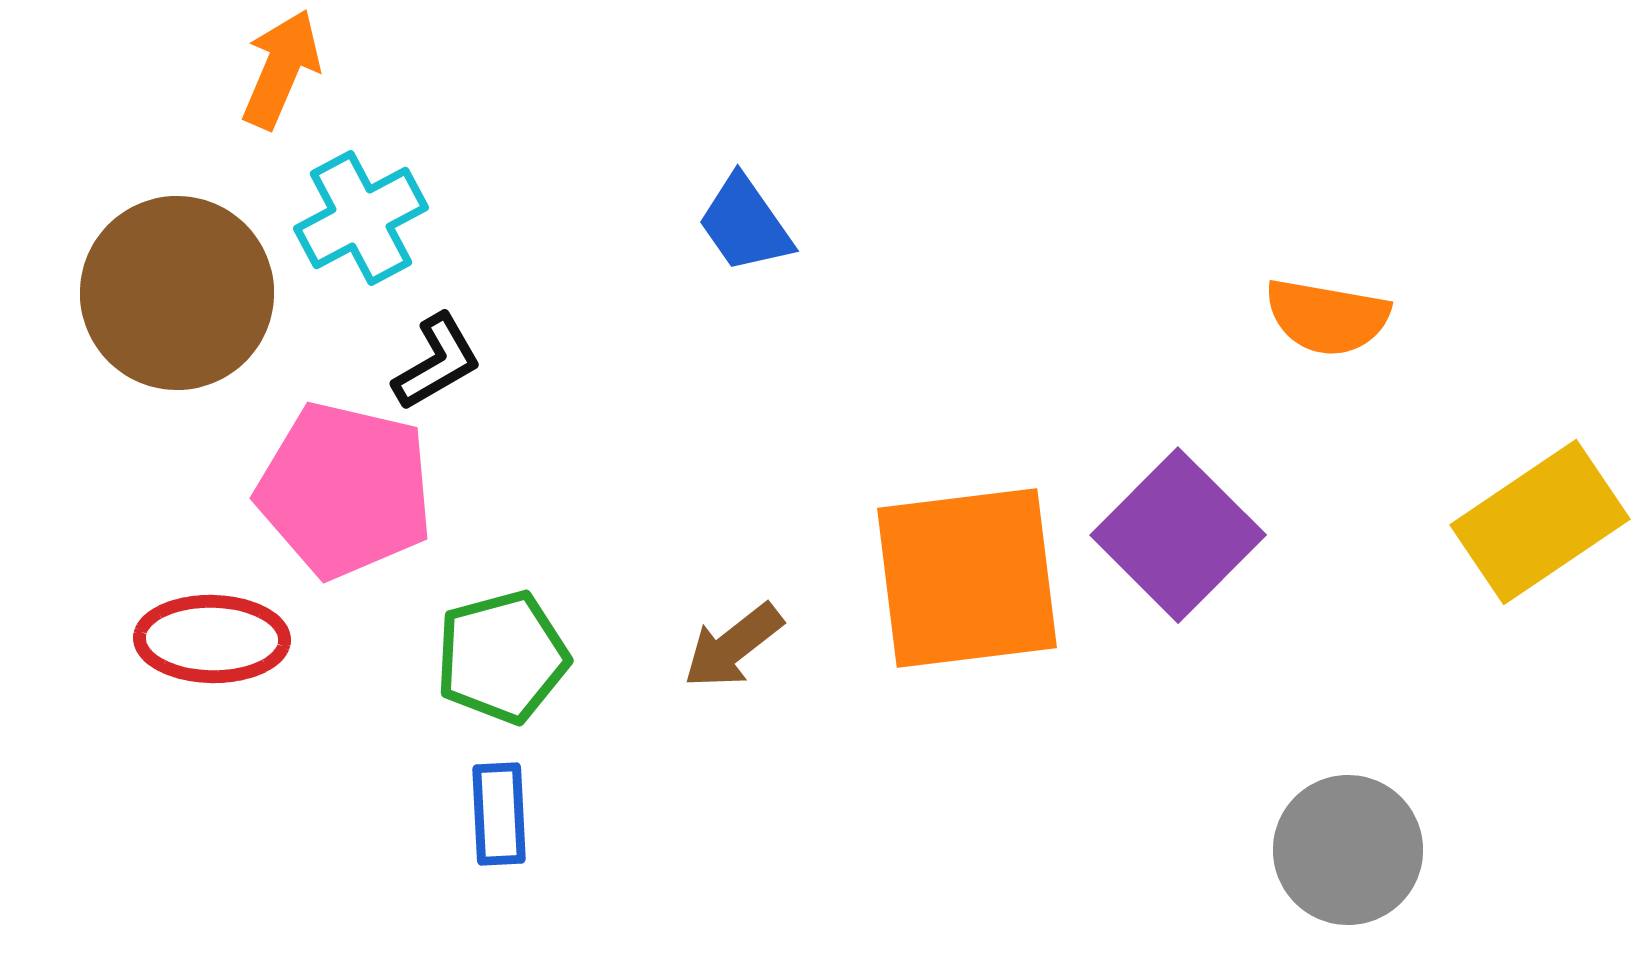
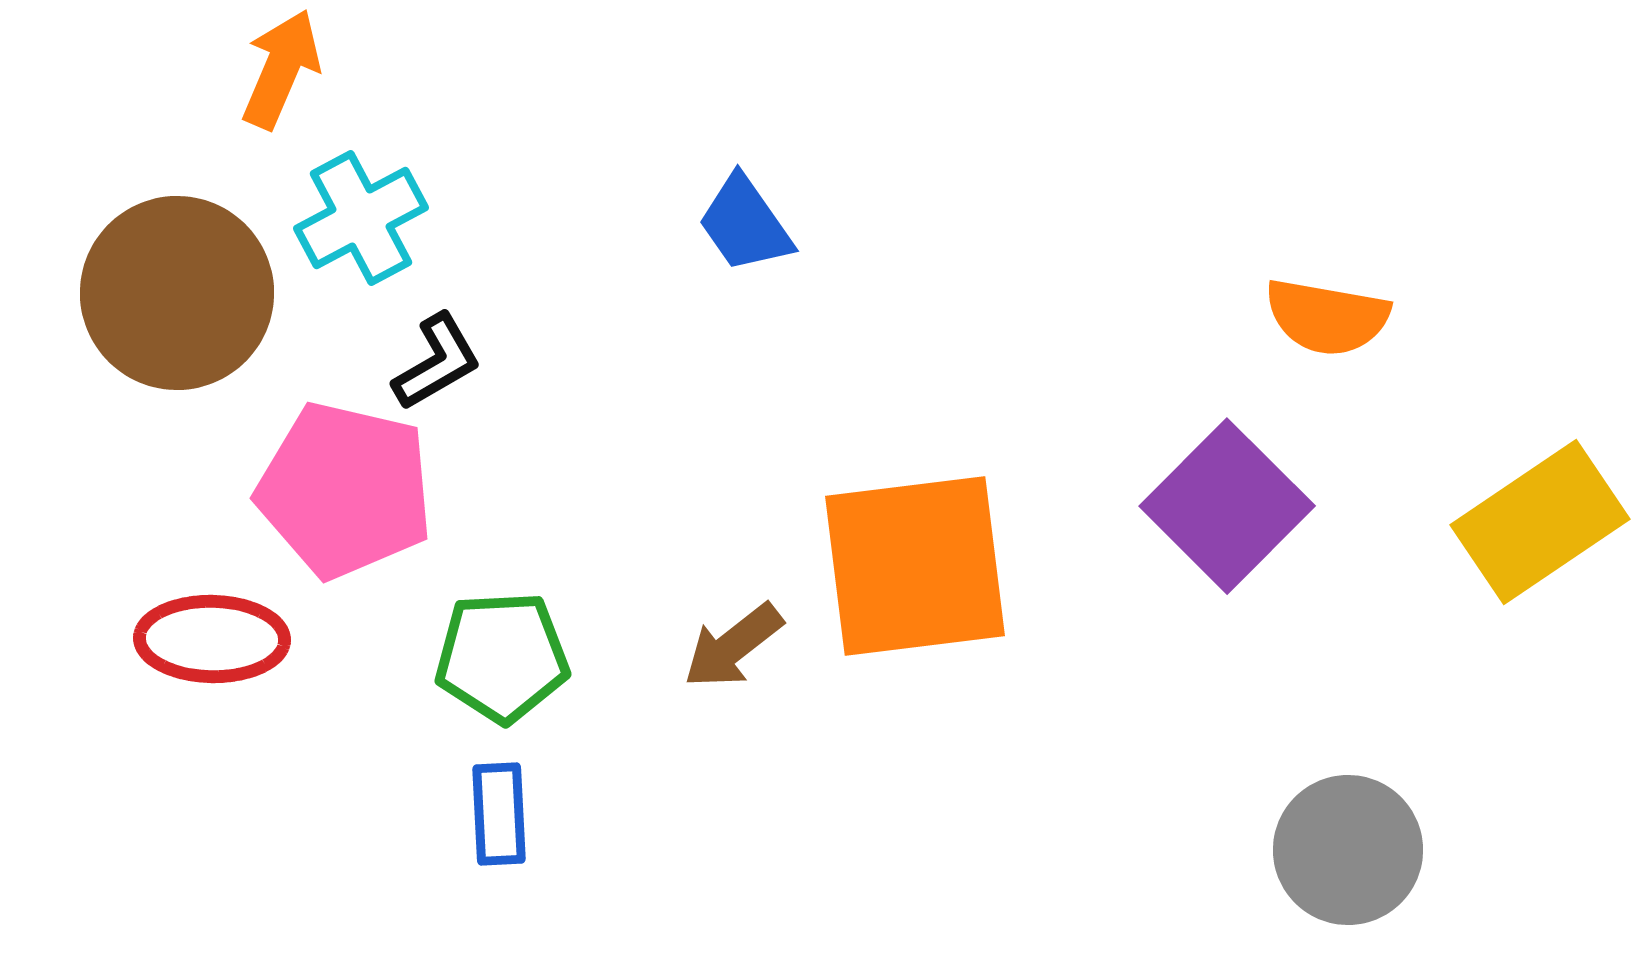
purple square: moved 49 px right, 29 px up
orange square: moved 52 px left, 12 px up
green pentagon: rotated 12 degrees clockwise
